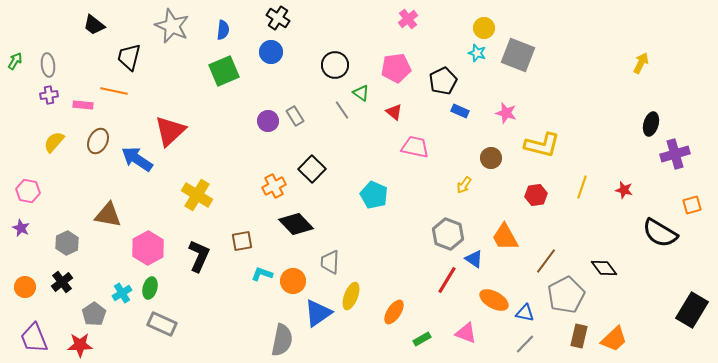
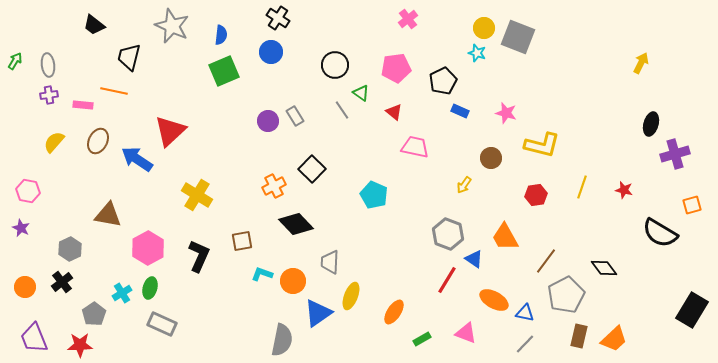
blue semicircle at (223, 30): moved 2 px left, 5 px down
gray square at (518, 55): moved 18 px up
gray hexagon at (67, 243): moved 3 px right, 6 px down
